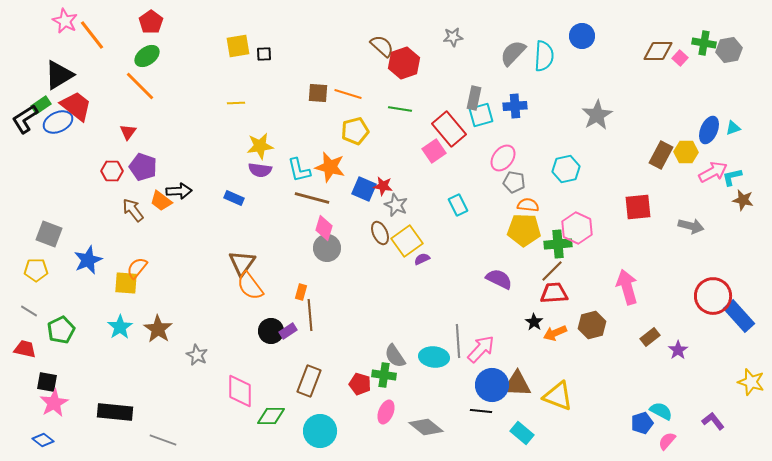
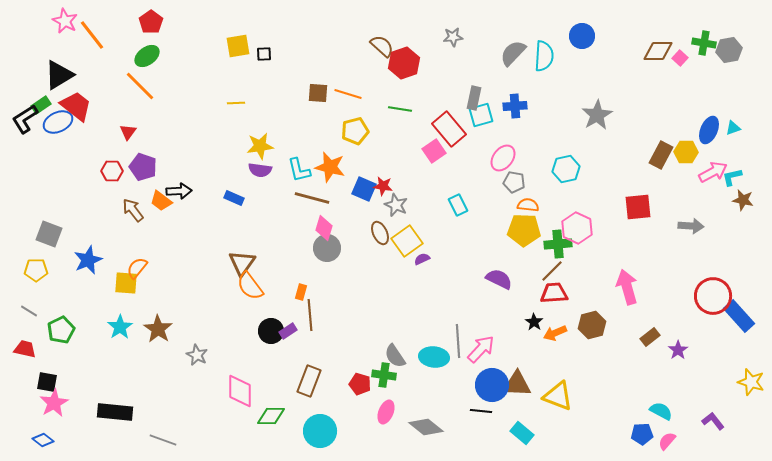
gray arrow at (691, 226): rotated 10 degrees counterclockwise
blue pentagon at (642, 423): moved 11 px down; rotated 15 degrees clockwise
